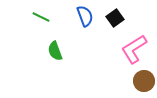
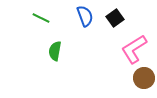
green line: moved 1 px down
green semicircle: rotated 30 degrees clockwise
brown circle: moved 3 px up
